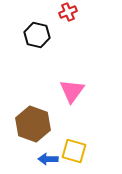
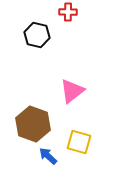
red cross: rotated 24 degrees clockwise
pink triangle: rotated 16 degrees clockwise
yellow square: moved 5 px right, 9 px up
blue arrow: moved 3 px up; rotated 42 degrees clockwise
